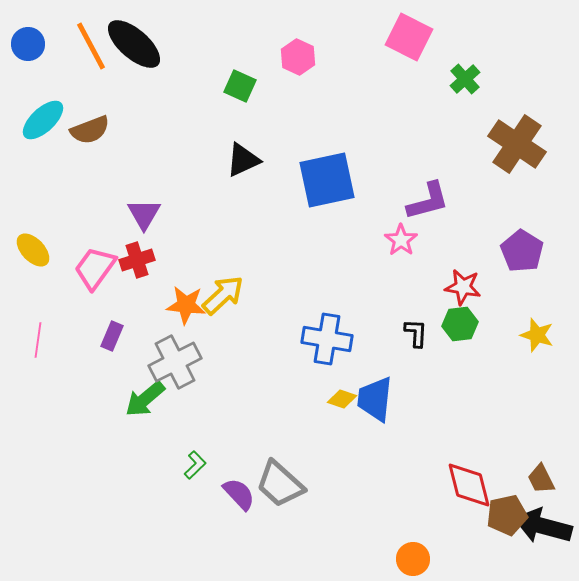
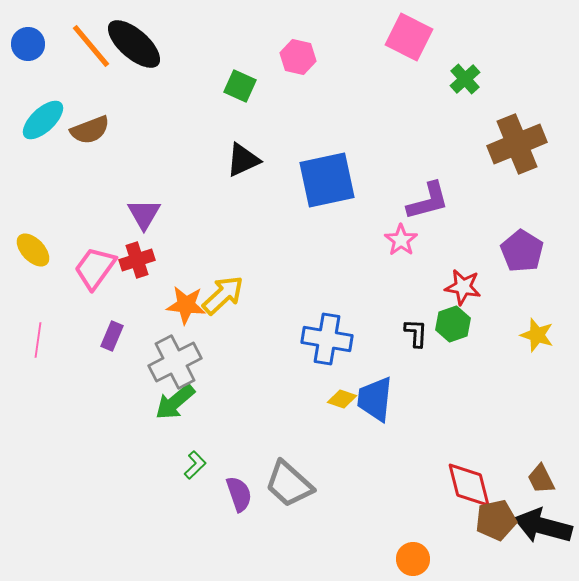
orange line: rotated 12 degrees counterclockwise
pink hexagon: rotated 12 degrees counterclockwise
brown cross: rotated 34 degrees clockwise
green hexagon: moved 7 px left; rotated 12 degrees counterclockwise
green arrow: moved 30 px right, 3 px down
gray trapezoid: moved 9 px right
purple semicircle: rotated 24 degrees clockwise
brown pentagon: moved 11 px left, 5 px down
